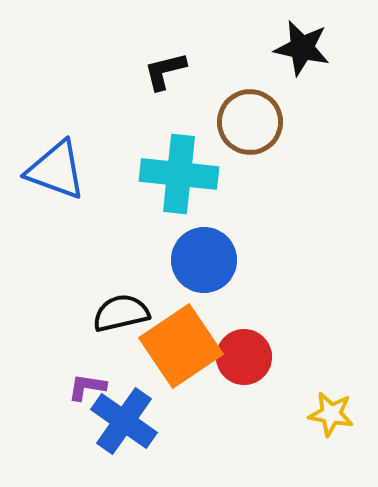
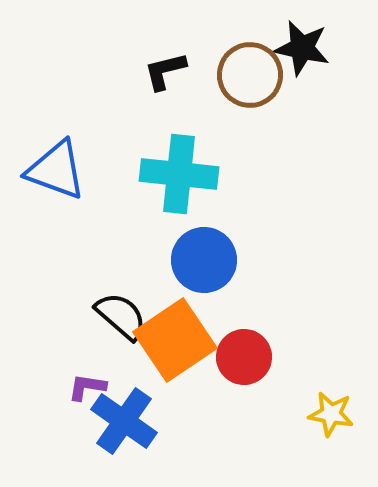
brown circle: moved 47 px up
black semicircle: moved 3 px down; rotated 54 degrees clockwise
orange square: moved 6 px left, 6 px up
